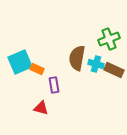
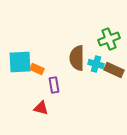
brown semicircle: rotated 10 degrees counterclockwise
cyan square: rotated 20 degrees clockwise
